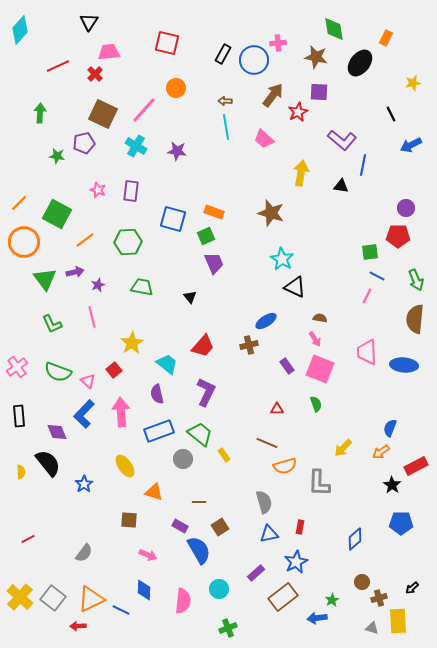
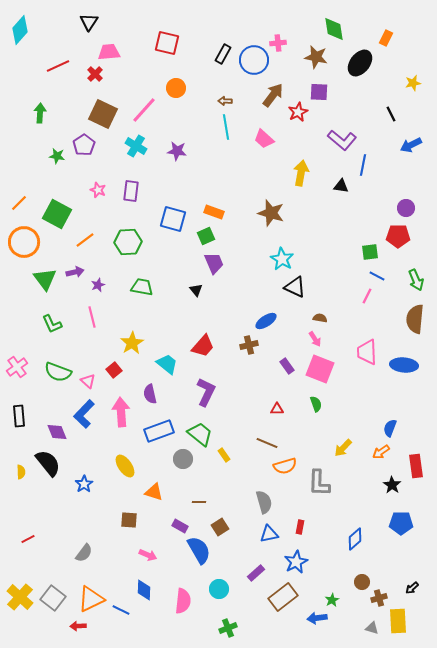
purple pentagon at (84, 143): moved 2 px down; rotated 20 degrees counterclockwise
black triangle at (190, 297): moved 6 px right, 7 px up
purple semicircle at (157, 394): moved 7 px left
red rectangle at (416, 466): rotated 70 degrees counterclockwise
